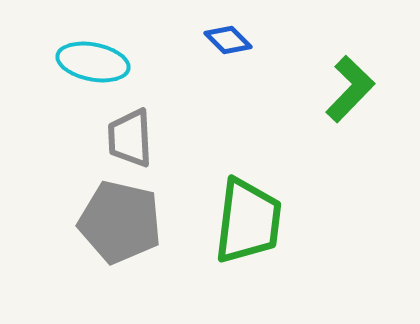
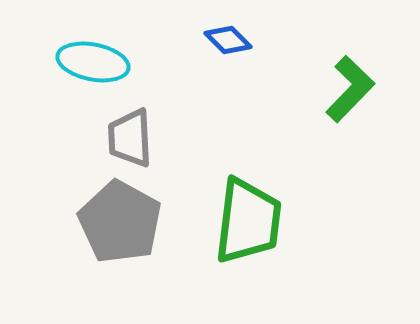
gray pentagon: rotated 16 degrees clockwise
